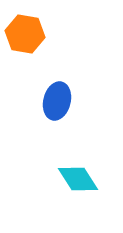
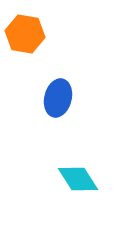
blue ellipse: moved 1 px right, 3 px up
